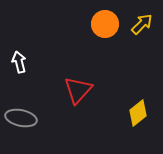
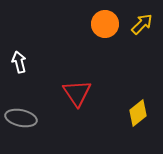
red triangle: moved 1 px left, 3 px down; rotated 16 degrees counterclockwise
